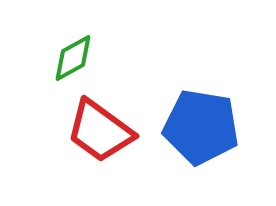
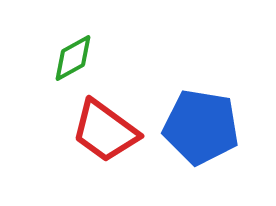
red trapezoid: moved 5 px right
